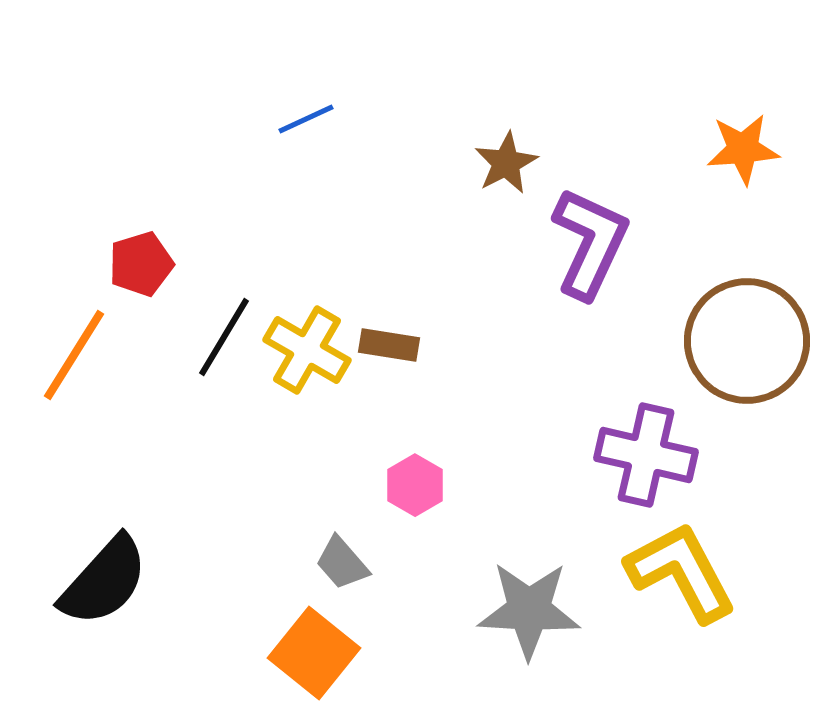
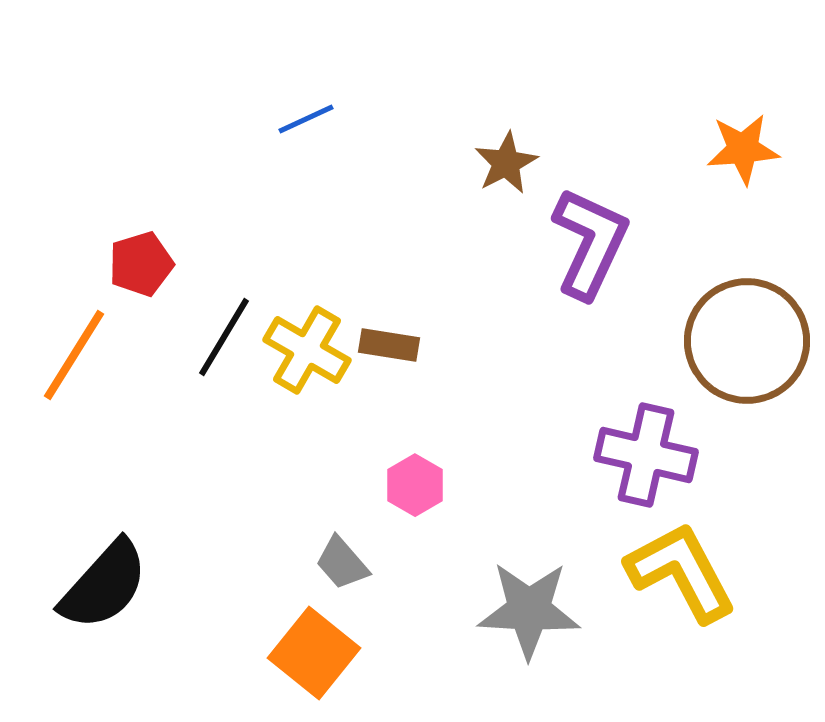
black semicircle: moved 4 px down
